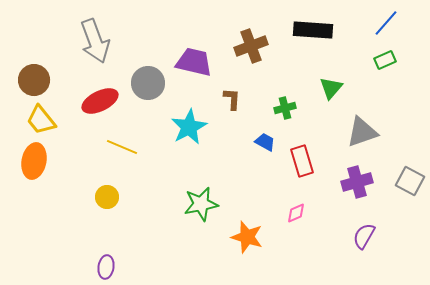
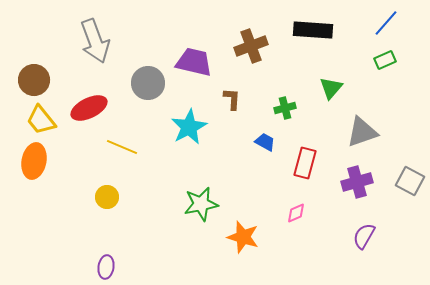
red ellipse: moved 11 px left, 7 px down
red rectangle: moved 3 px right, 2 px down; rotated 32 degrees clockwise
orange star: moved 4 px left
